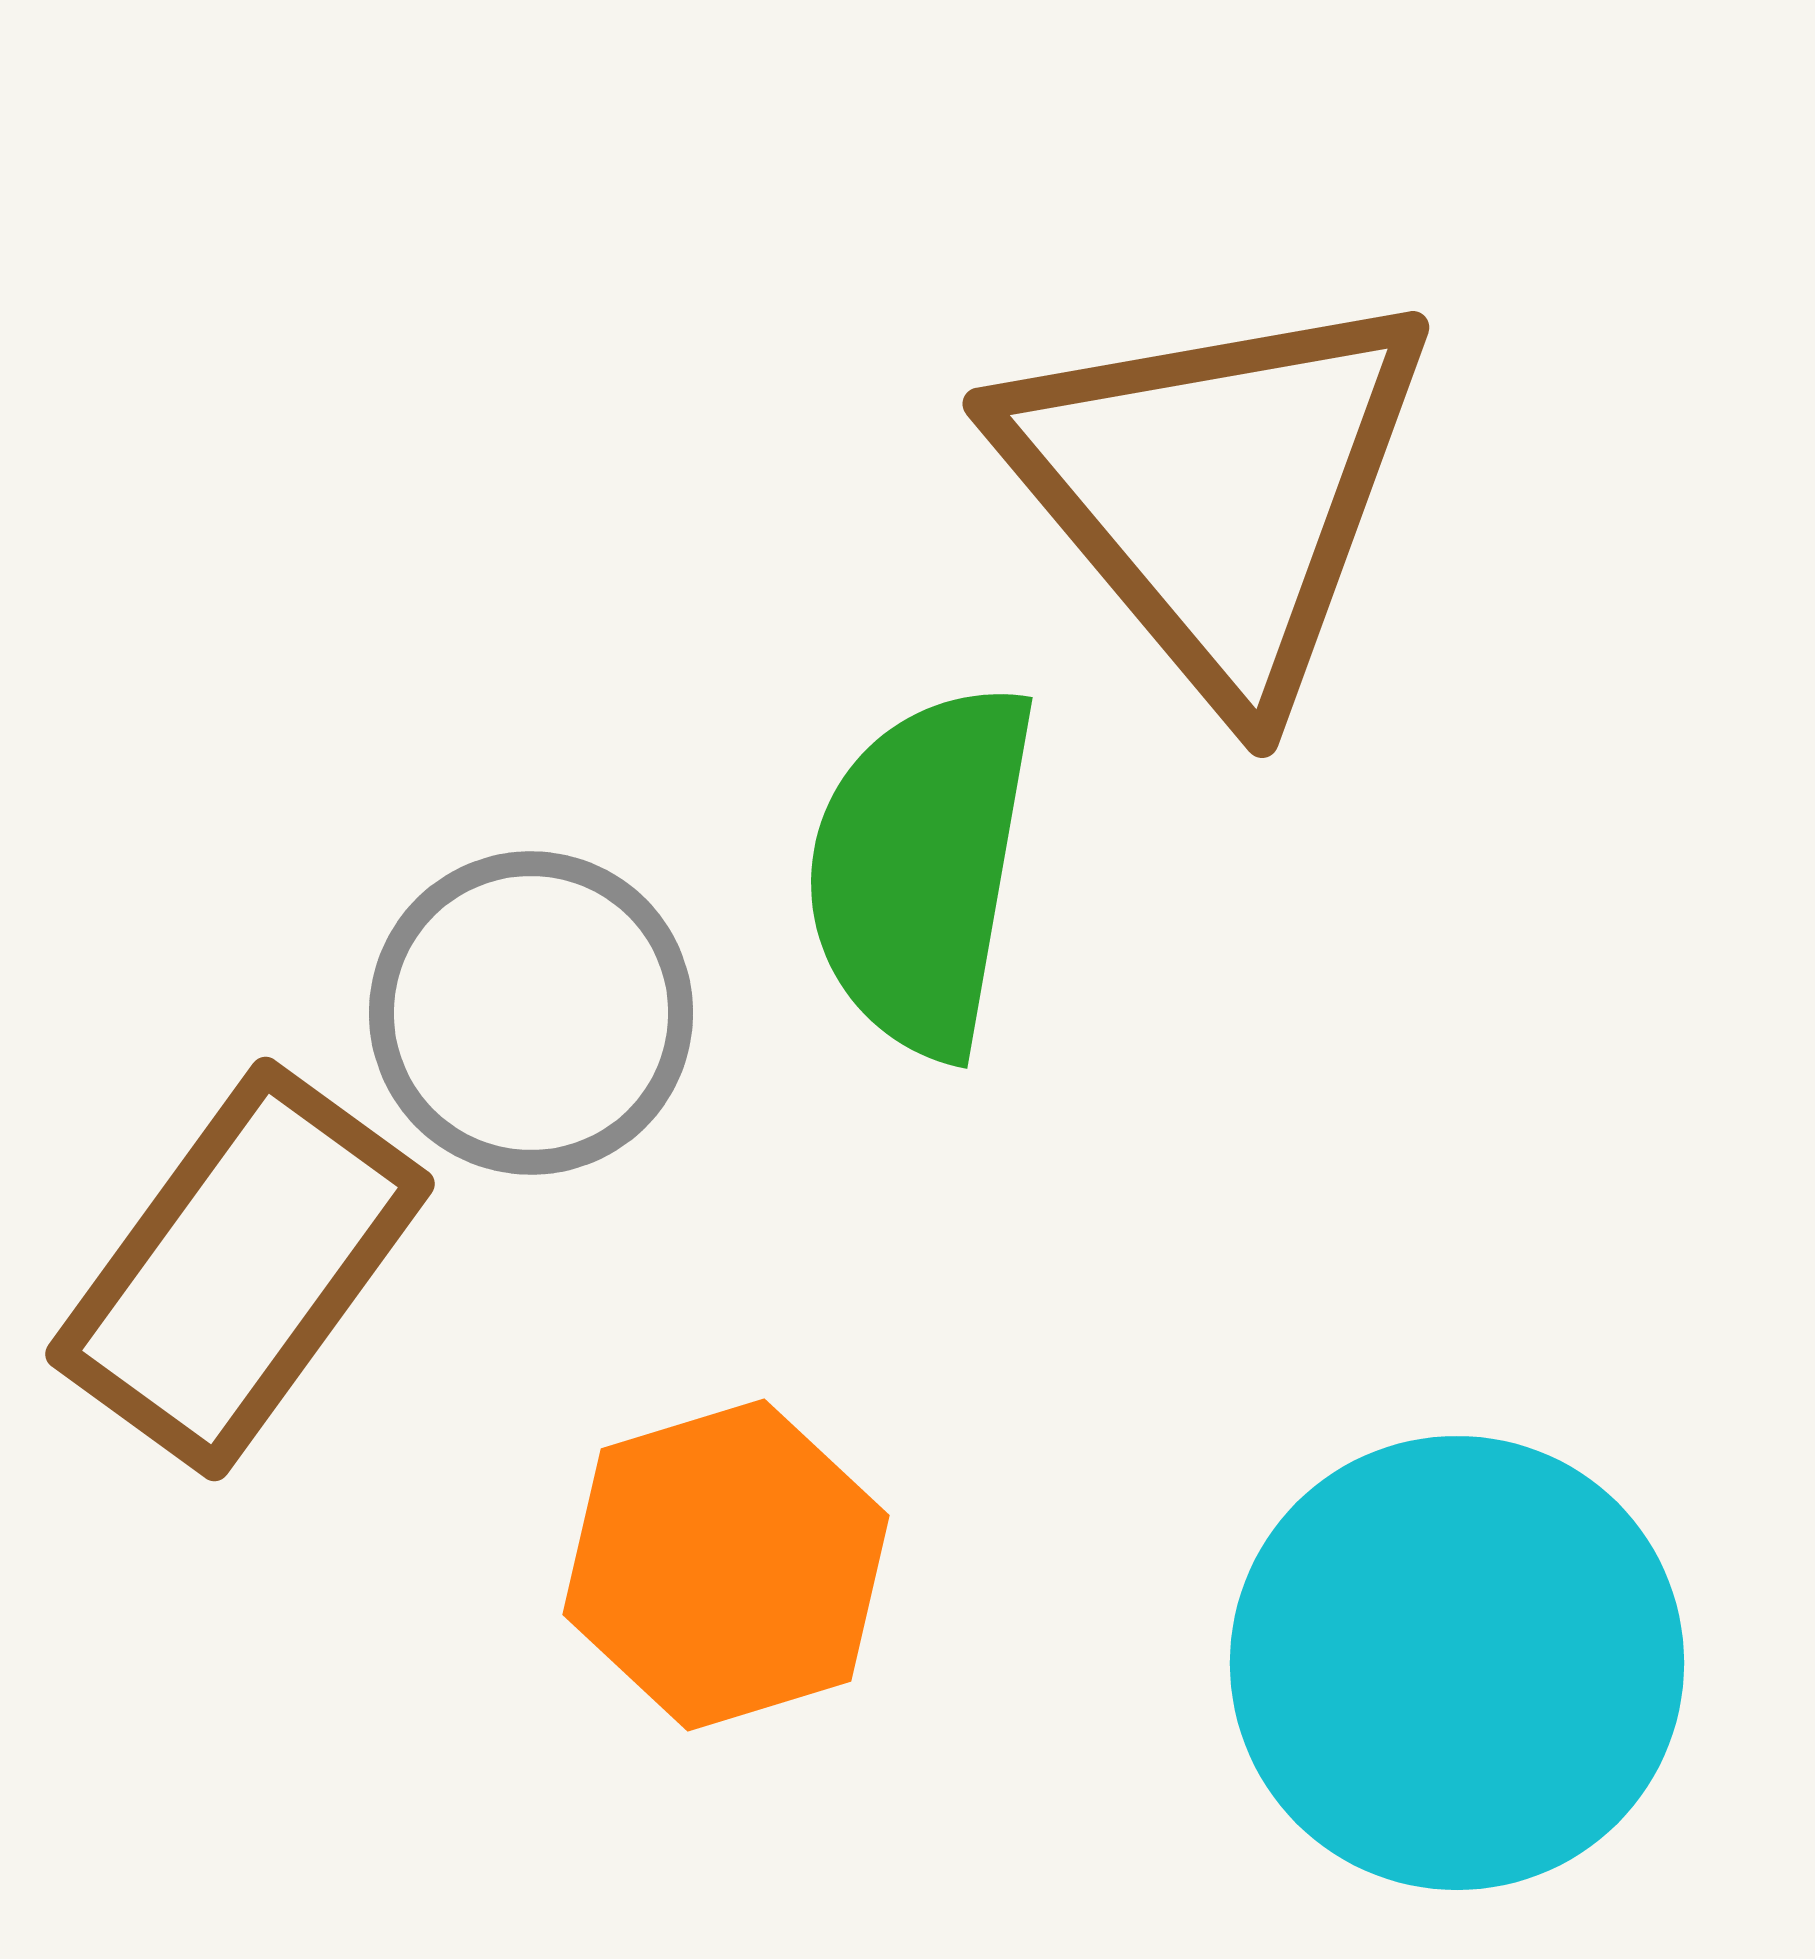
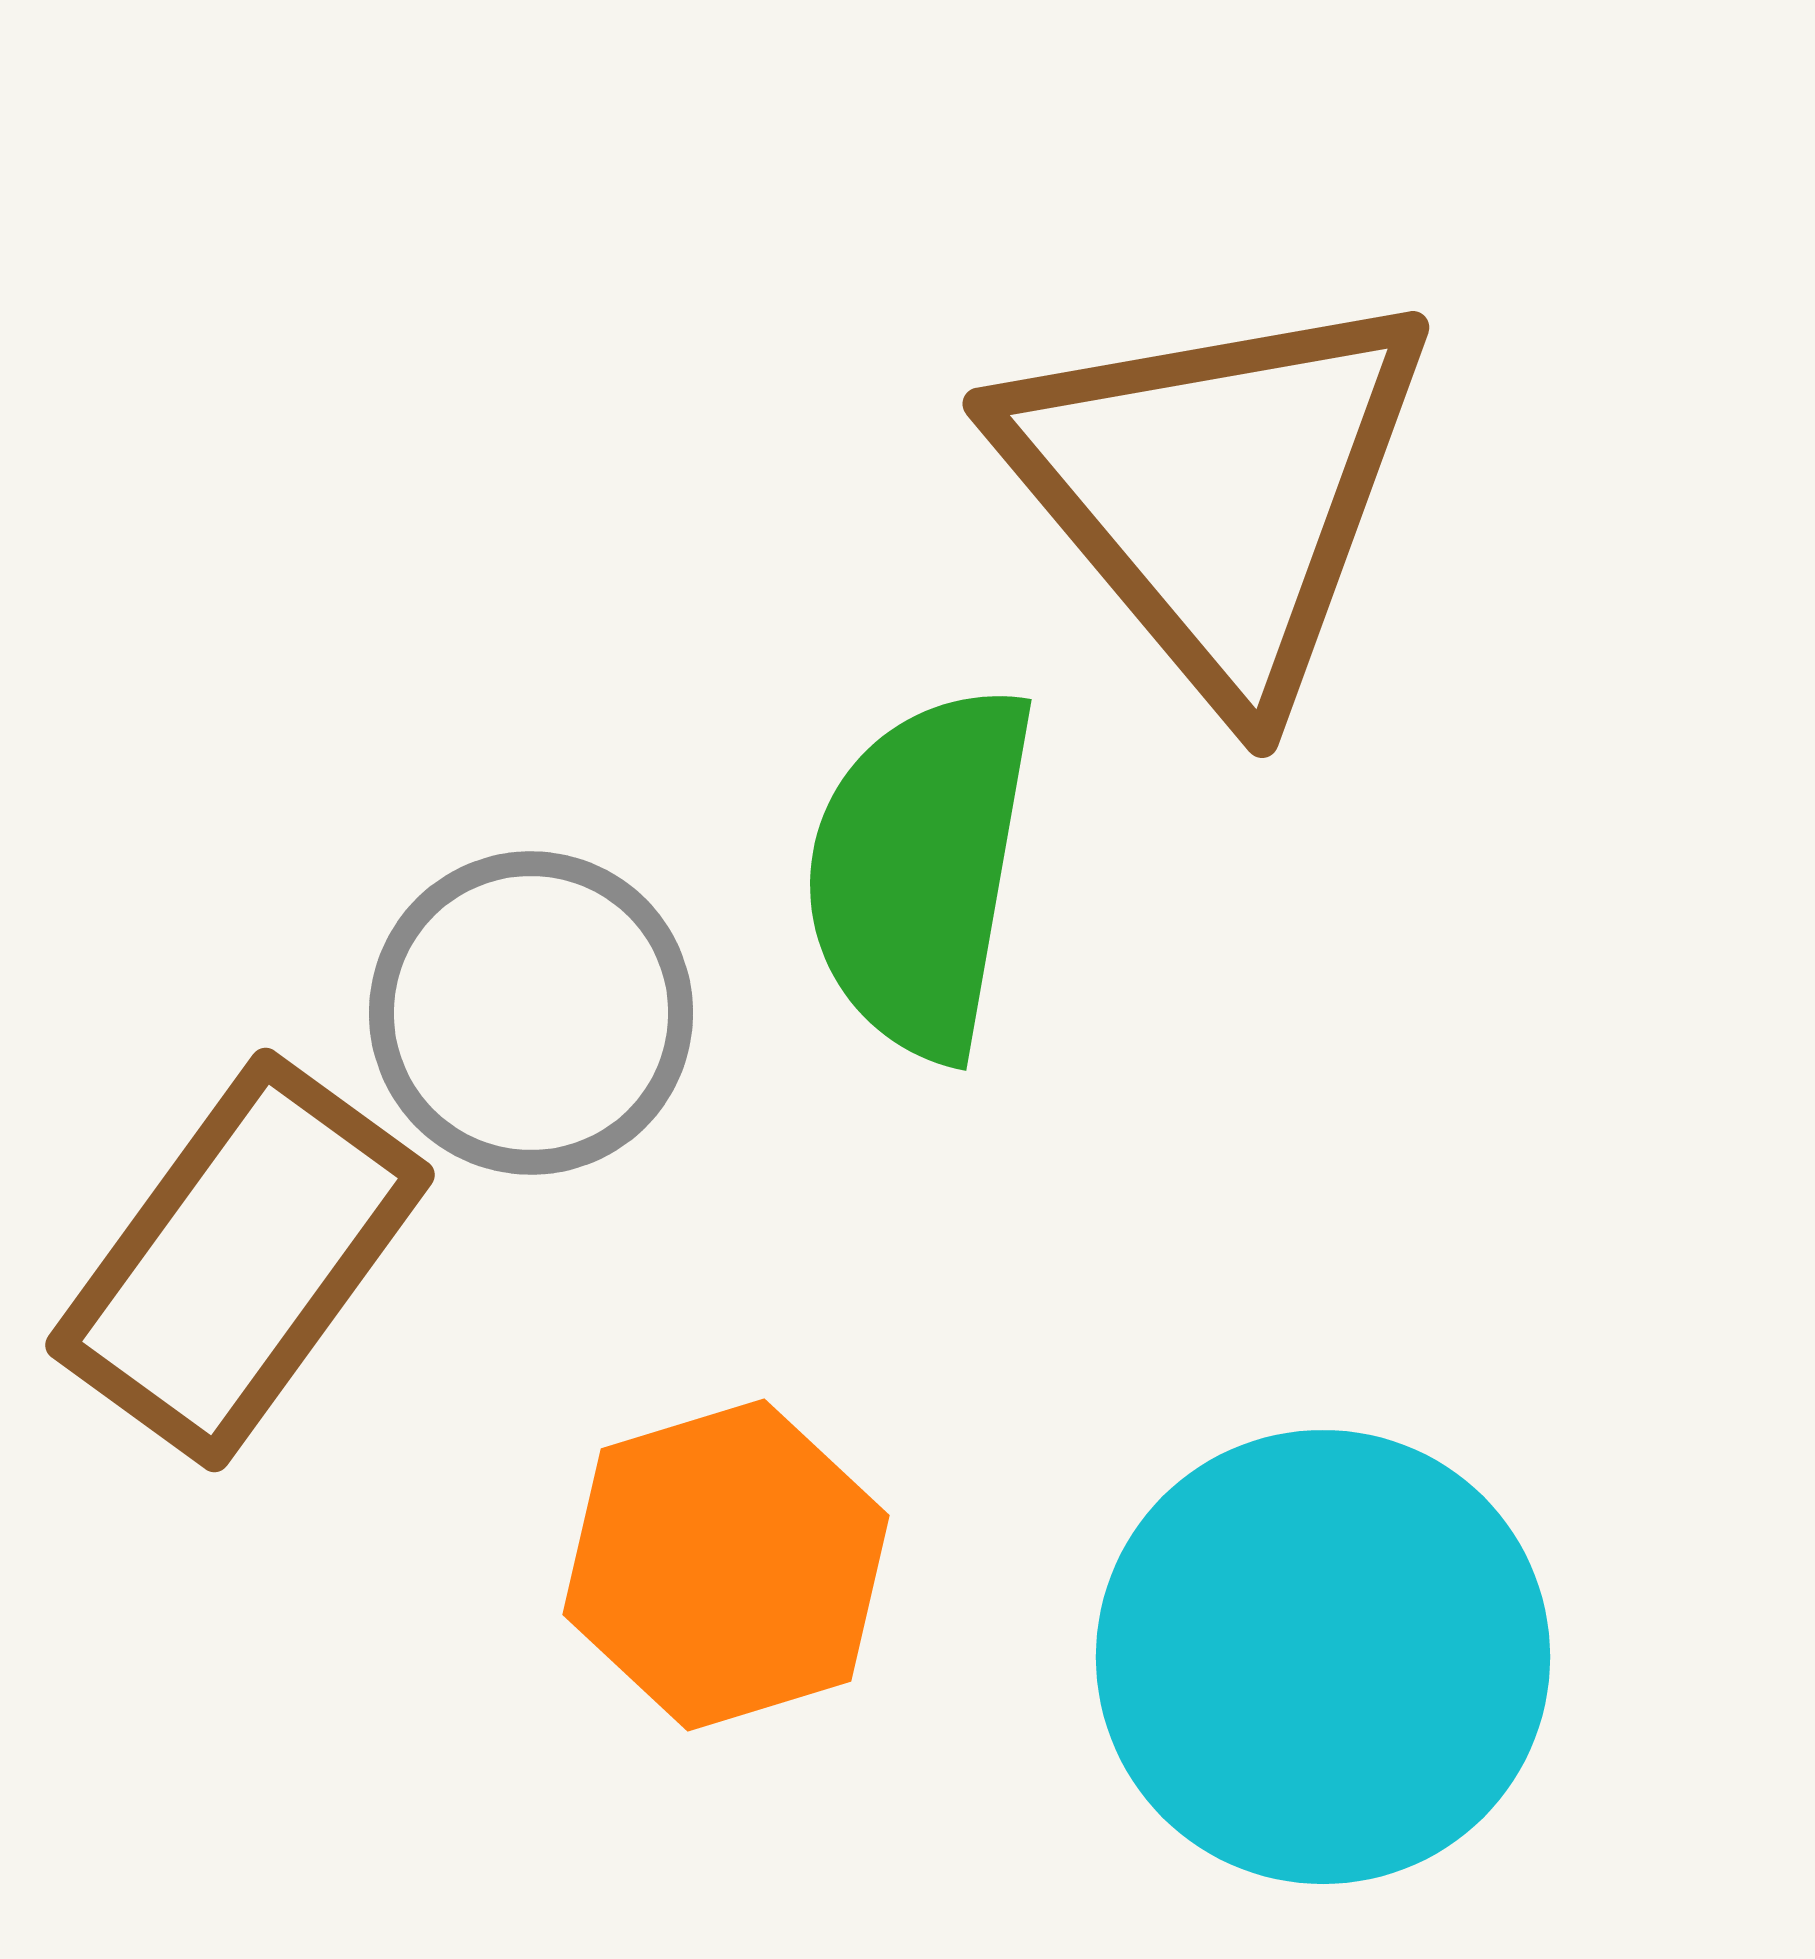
green semicircle: moved 1 px left, 2 px down
brown rectangle: moved 9 px up
cyan circle: moved 134 px left, 6 px up
